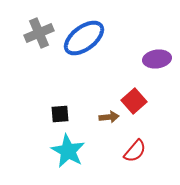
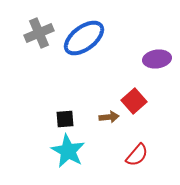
black square: moved 5 px right, 5 px down
red semicircle: moved 2 px right, 4 px down
